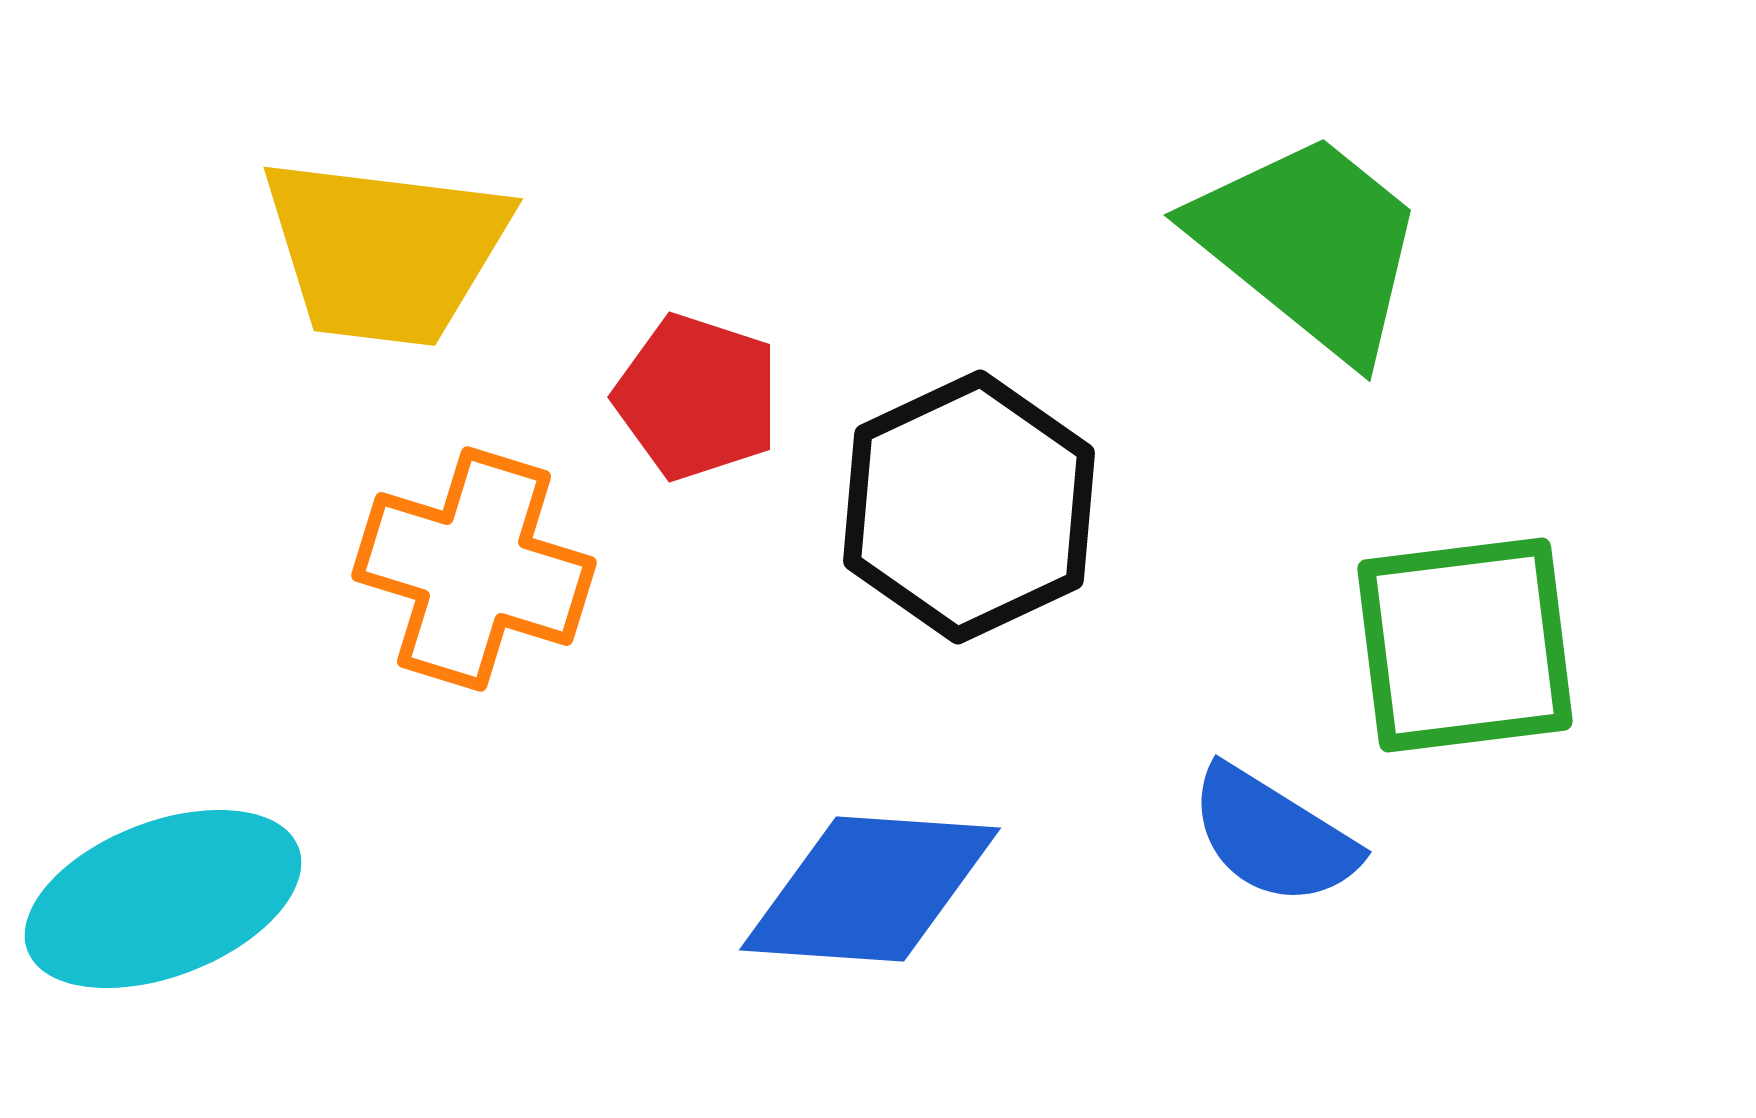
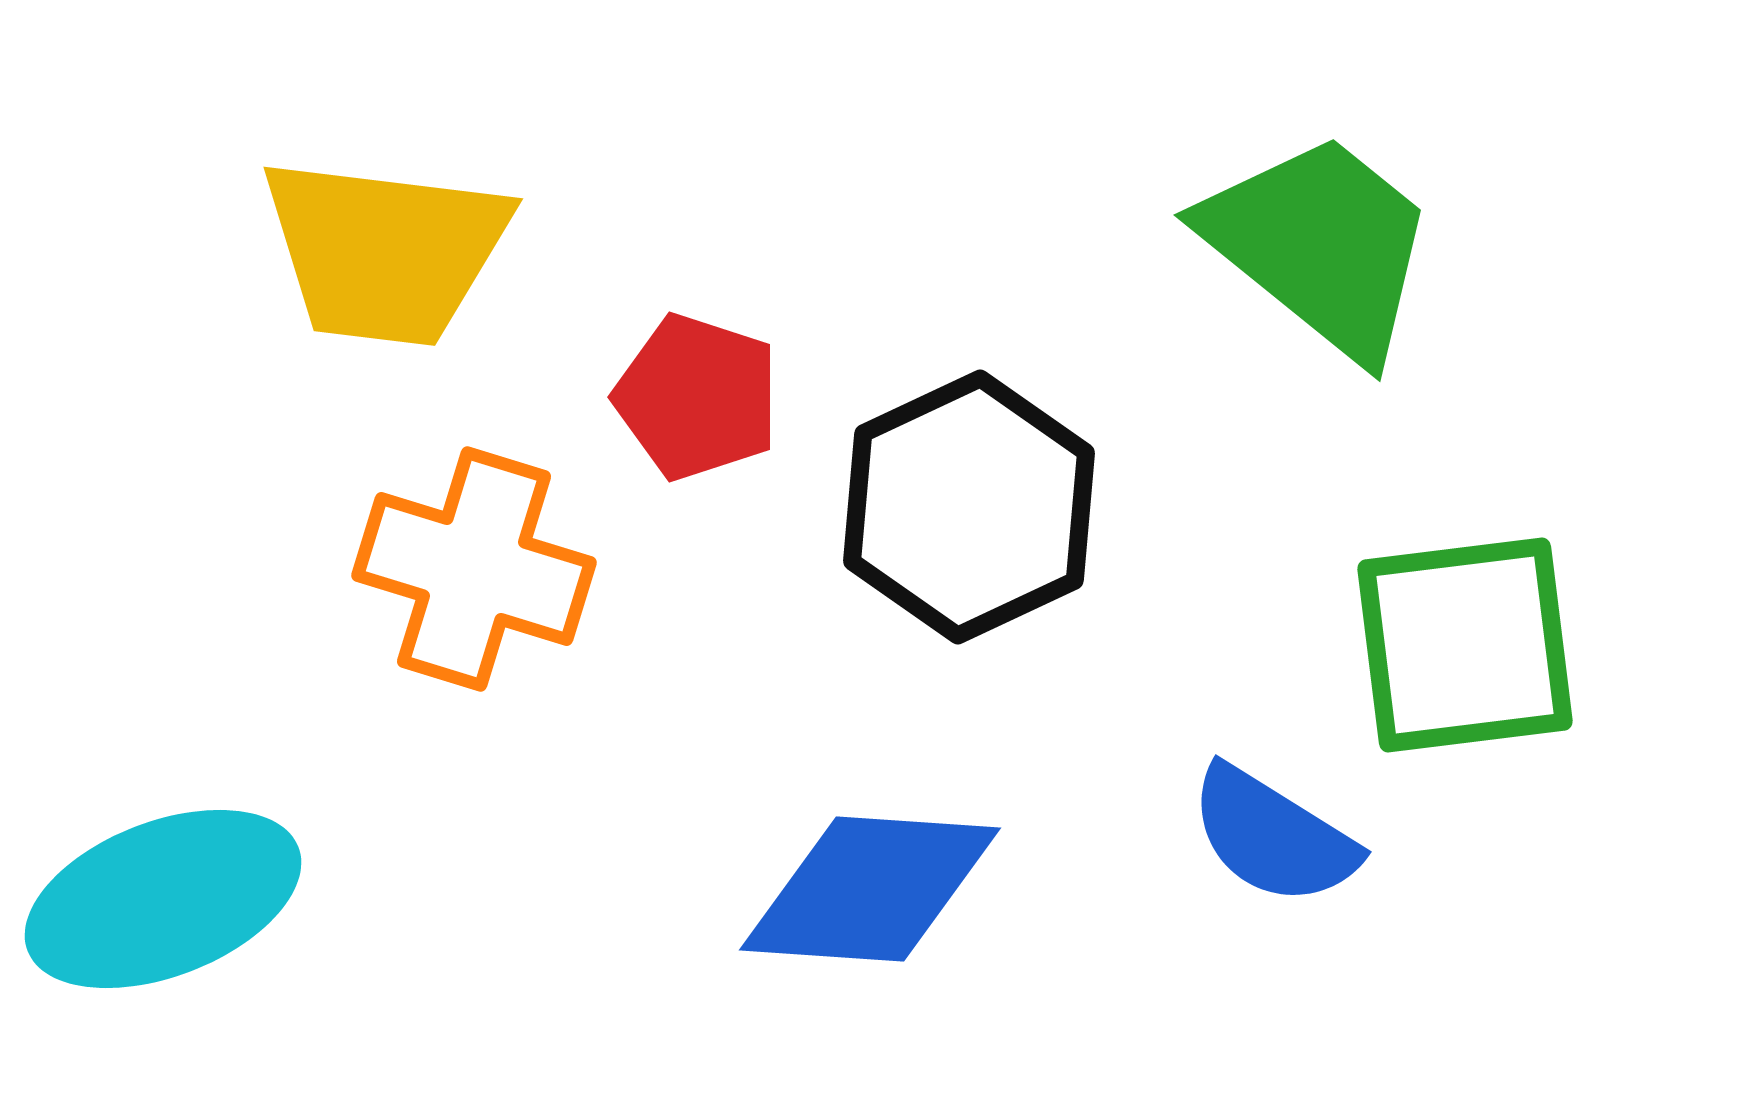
green trapezoid: moved 10 px right
